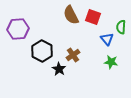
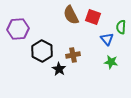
brown cross: rotated 24 degrees clockwise
